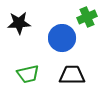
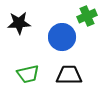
green cross: moved 1 px up
blue circle: moved 1 px up
black trapezoid: moved 3 px left
